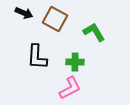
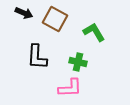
green cross: moved 3 px right; rotated 12 degrees clockwise
pink L-shape: rotated 25 degrees clockwise
